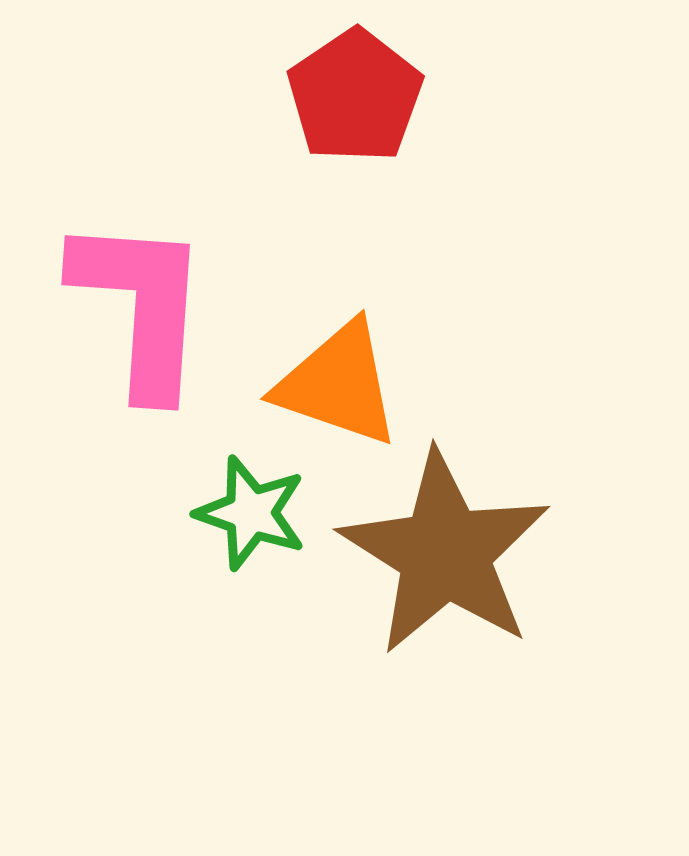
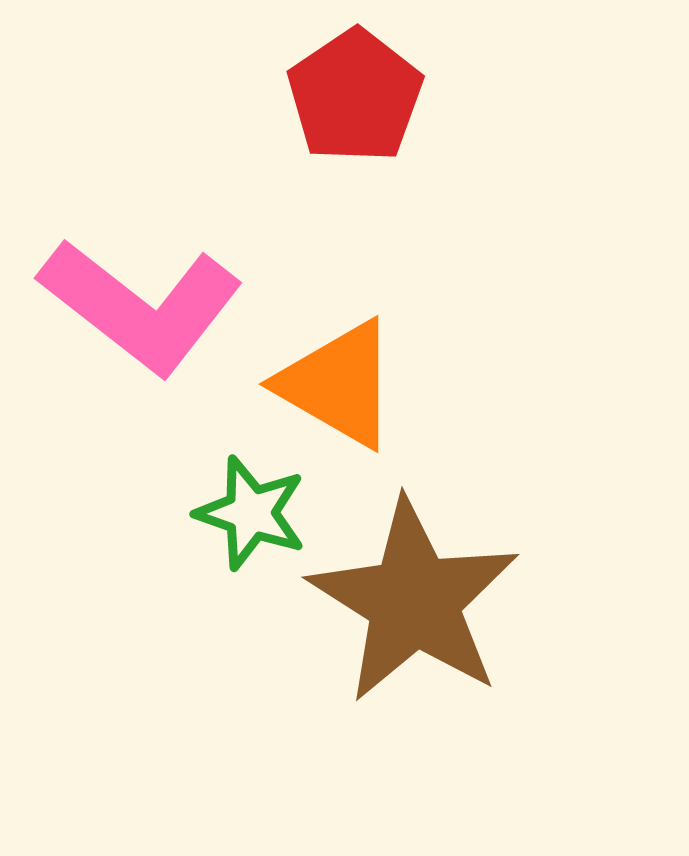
pink L-shape: rotated 124 degrees clockwise
orange triangle: rotated 11 degrees clockwise
brown star: moved 31 px left, 48 px down
